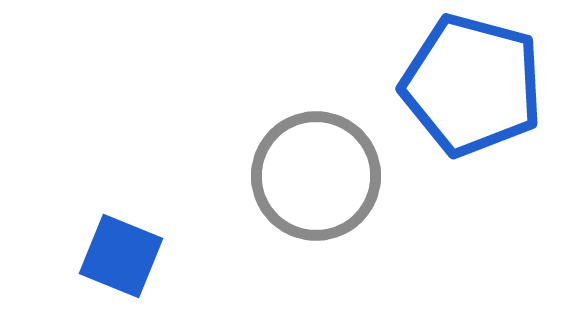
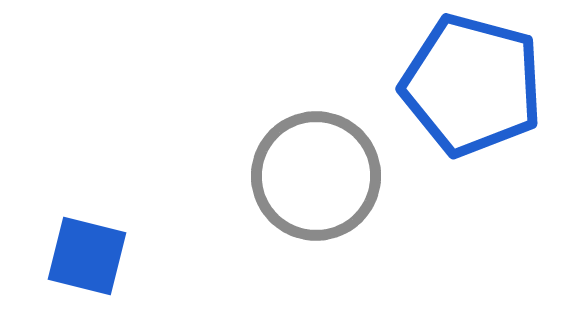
blue square: moved 34 px left; rotated 8 degrees counterclockwise
